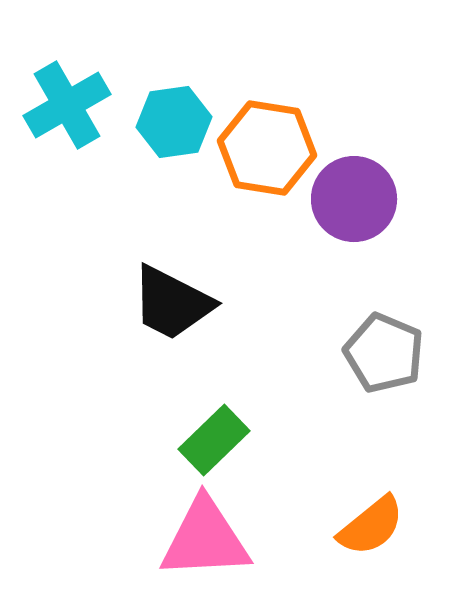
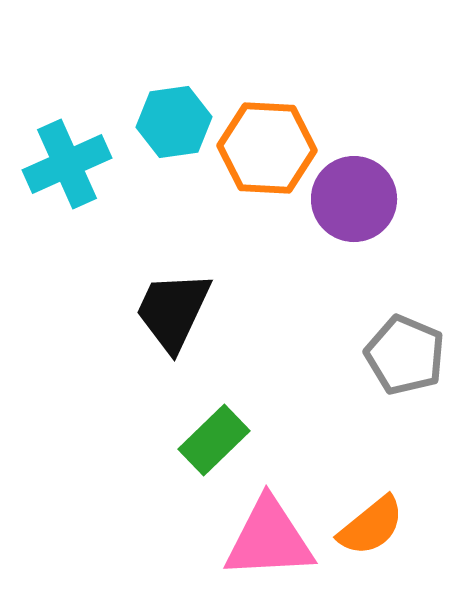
cyan cross: moved 59 px down; rotated 6 degrees clockwise
orange hexagon: rotated 6 degrees counterclockwise
black trapezoid: moved 1 px right, 8 px down; rotated 88 degrees clockwise
gray pentagon: moved 21 px right, 2 px down
pink triangle: moved 64 px right
